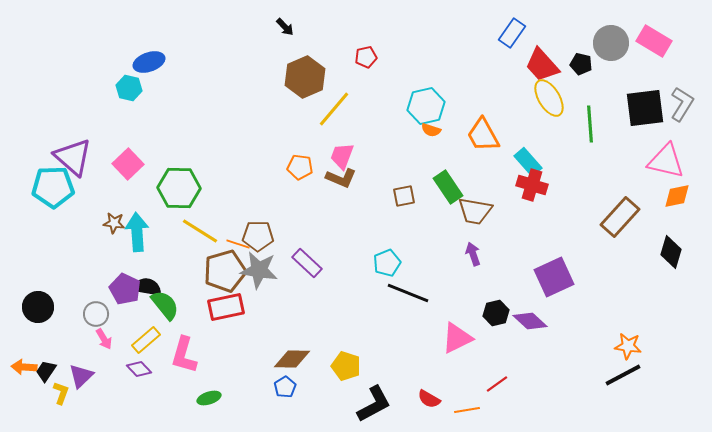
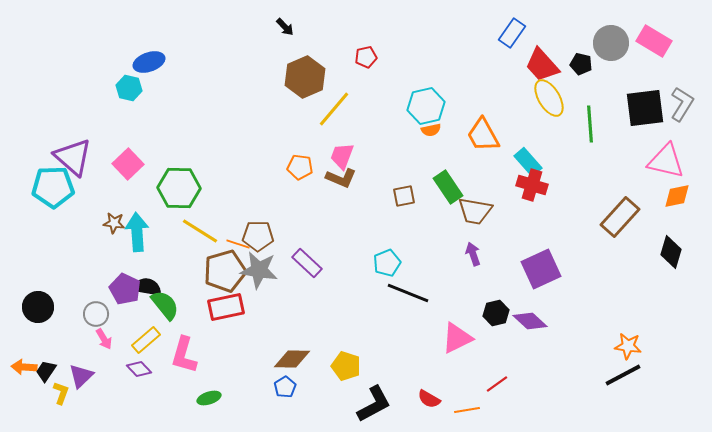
orange semicircle at (431, 130): rotated 30 degrees counterclockwise
purple square at (554, 277): moved 13 px left, 8 px up
